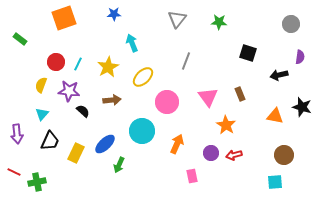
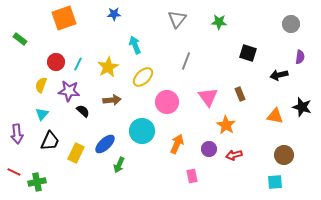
cyan arrow: moved 3 px right, 2 px down
purple circle: moved 2 px left, 4 px up
